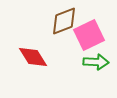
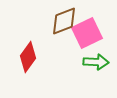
pink square: moved 2 px left, 2 px up
red diamond: moved 5 px left; rotated 68 degrees clockwise
